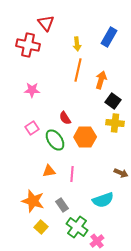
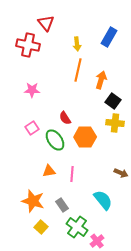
cyan semicircle: rotated 110 degrees counterclockwise
